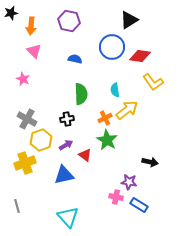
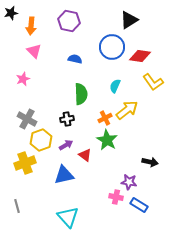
pink star: rotated 24 degrees clockwise
cyan semicircle: moved 4 px up; rotated 32 degrees clockwise
